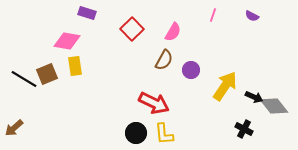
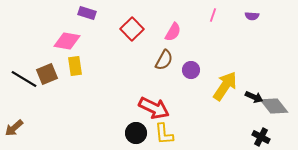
purple semicircle: rotated 24 degrees counterclockwise
red arrow: moved 5 px down
black cross: moved 17 px right, 8 px down
